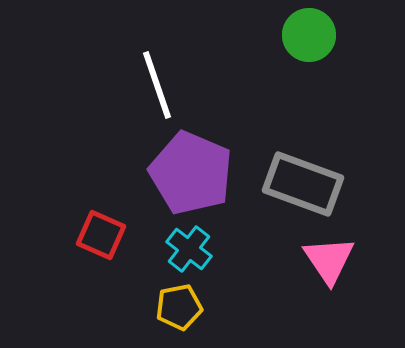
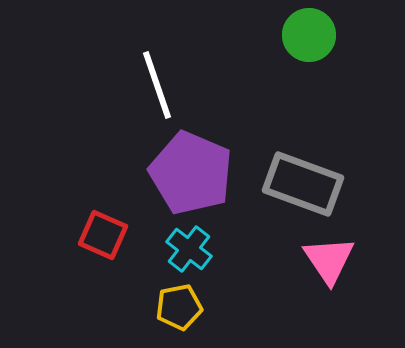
red square: moved 2 px right
